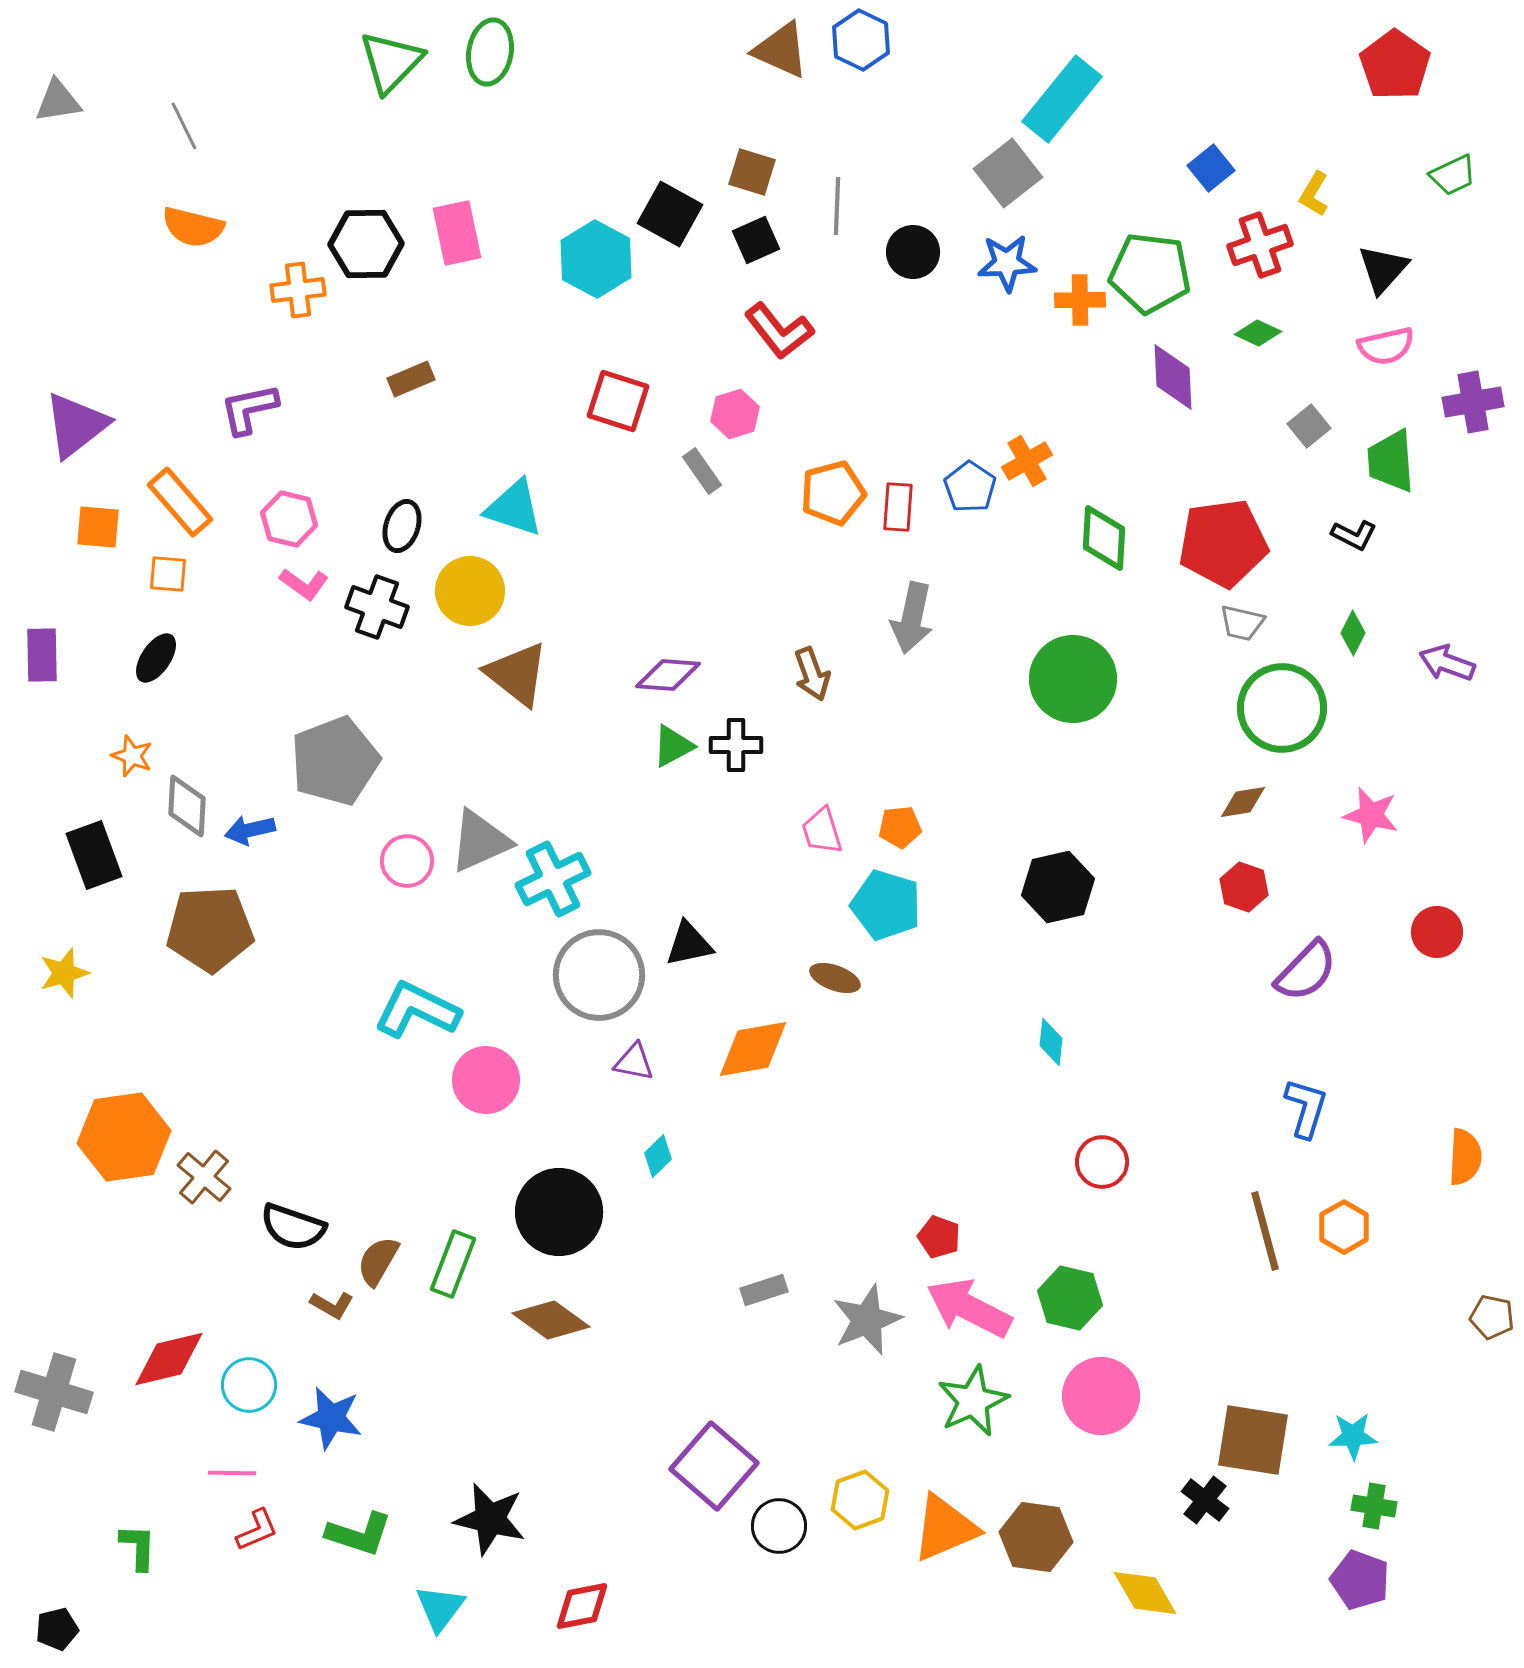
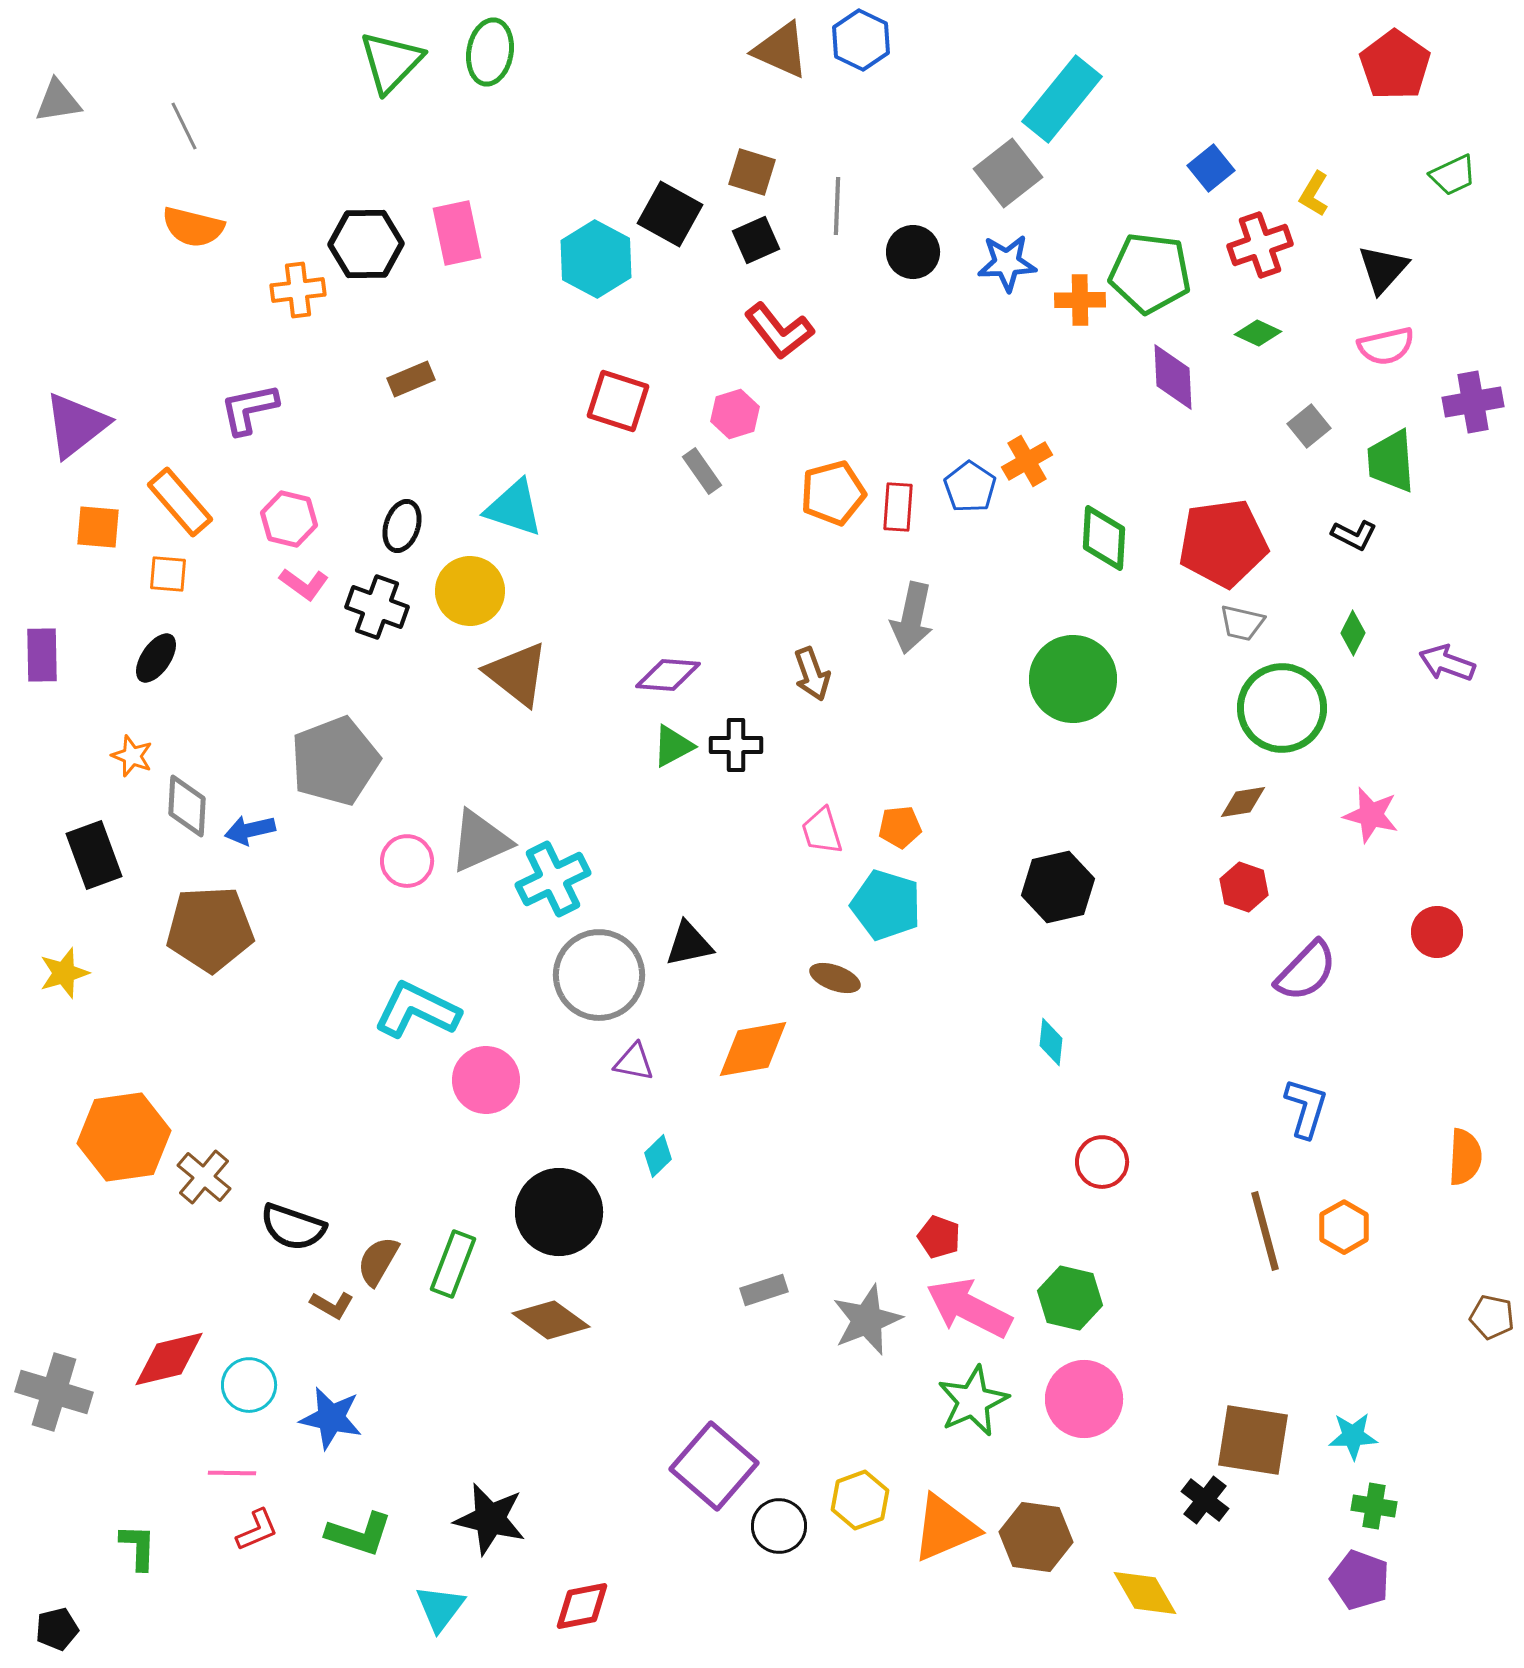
pink circle at (1101, 1396): moved 17 px left, 3 px down
